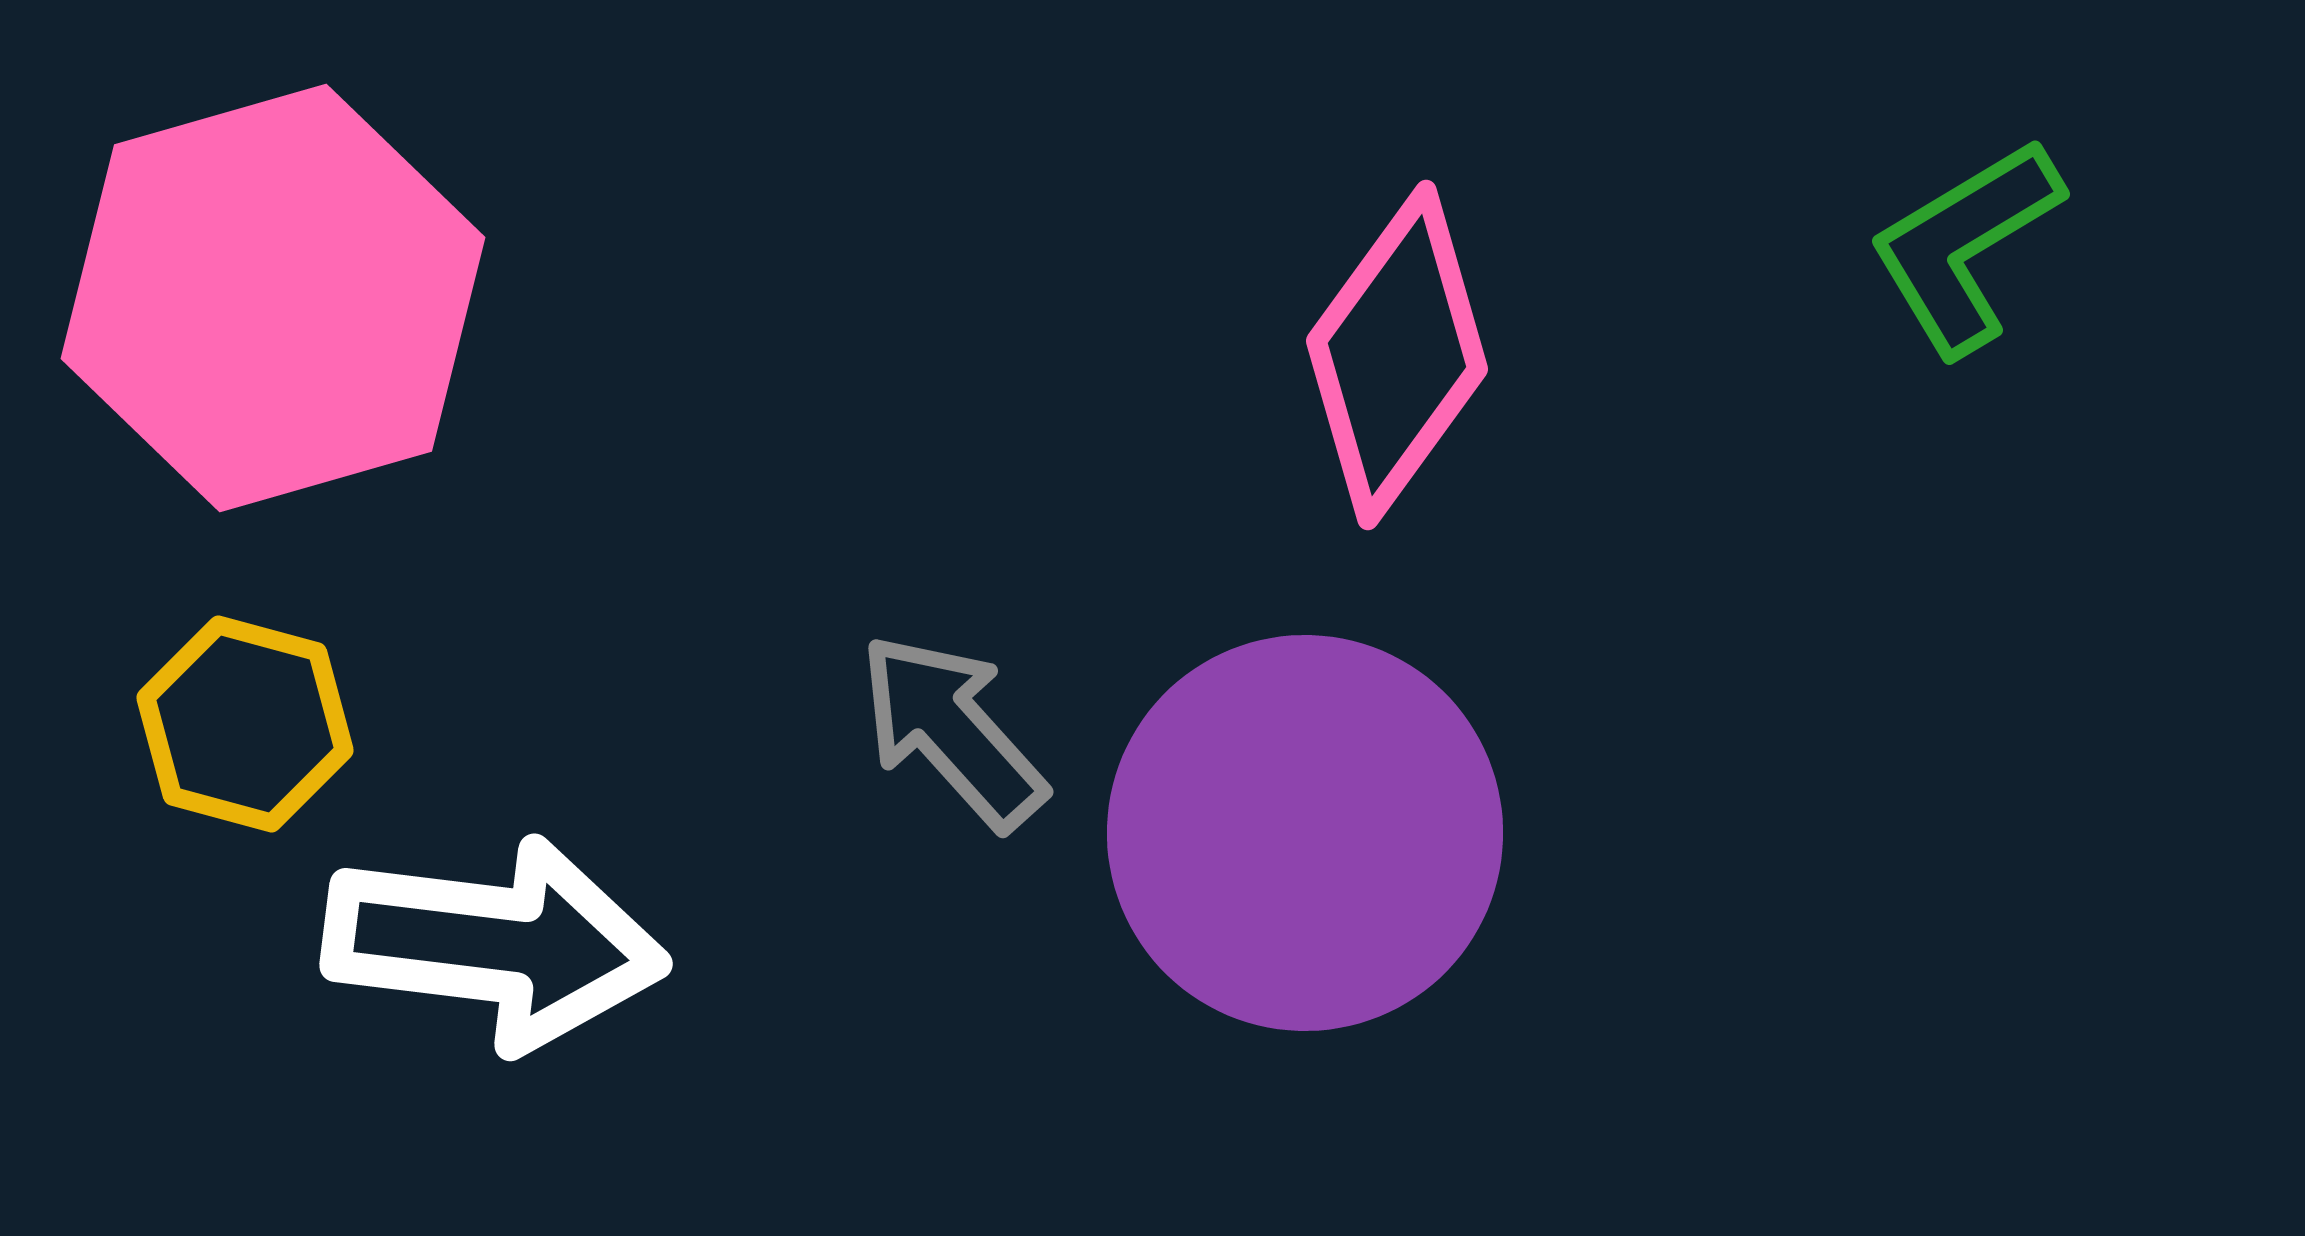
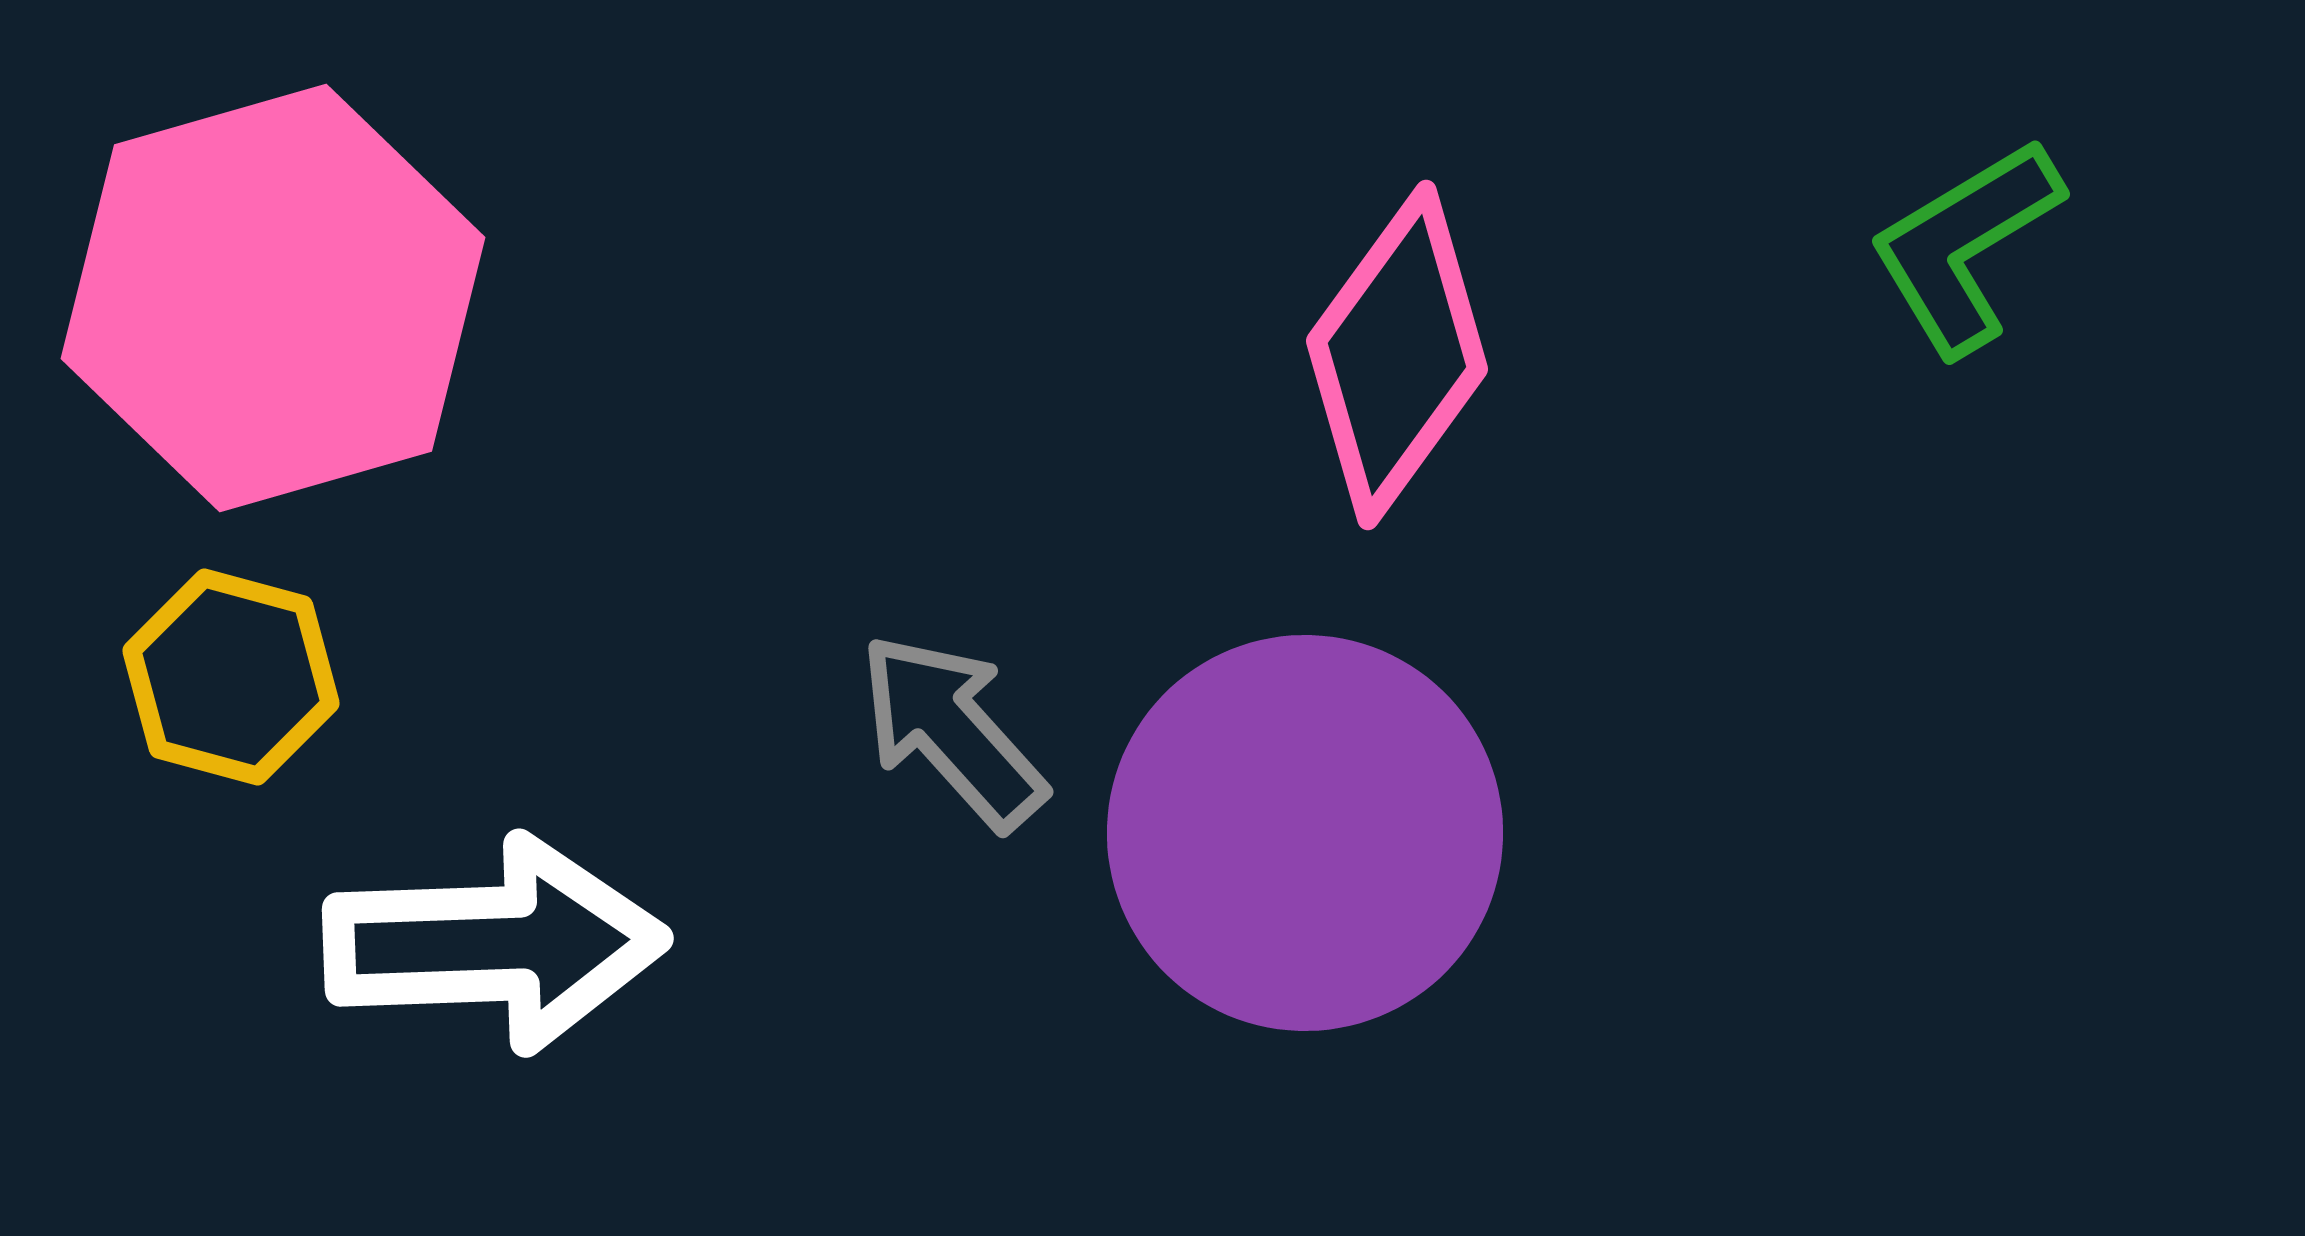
yellow hexagon: moved 14 px left, 47 px up
white arrow: rotated 9 degrees counterclockwise
